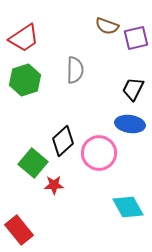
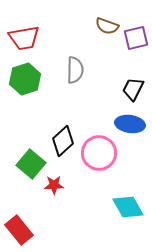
red trapezoid: rotated 24 degrees clockwise
green hexagon: moved 1 px up
green square: moved 2 px left, 1 px down
